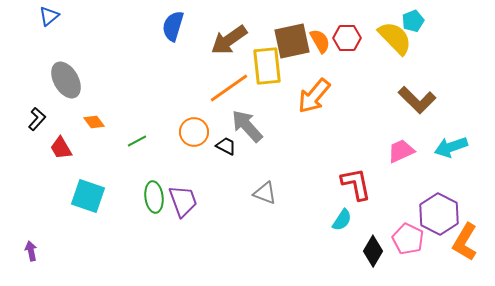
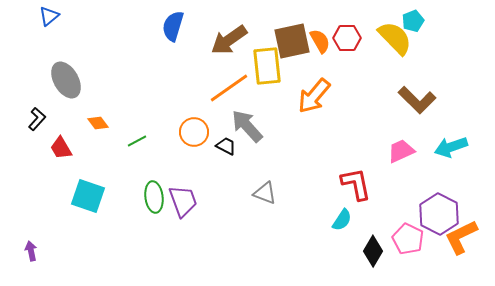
orange diamond: moved 4 px right, 1 px down
orange L-shape: moved 4 px left, 5 px up; rotated 33 degrees clockwise
